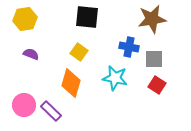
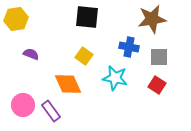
yellow hexagon: moved 9 px left
yellow square: moved 5 px right, 4 px down
gray square: moved 5 px right, 2 px up
orange diamond: moved 3 px left, 1 px down; rotated 40 degrees counterclockwise
pink circle: moved 1 px left
purple rectangle: rotated 10 degrees clockwise
